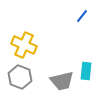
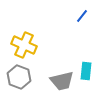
gray hexagon: moved 1 px left
